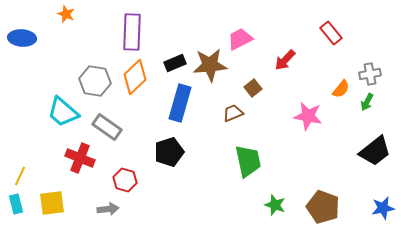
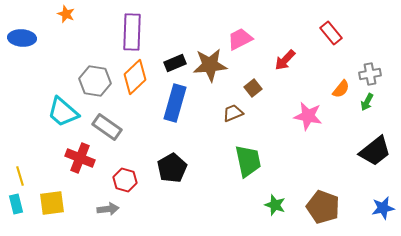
blue rectangle: moved 5 px left
black pentagon: moved 3 px right, 16 px down; rotated 12 degrees counterclockwise
yellow line: rotated 42 degrees counterclockwise
